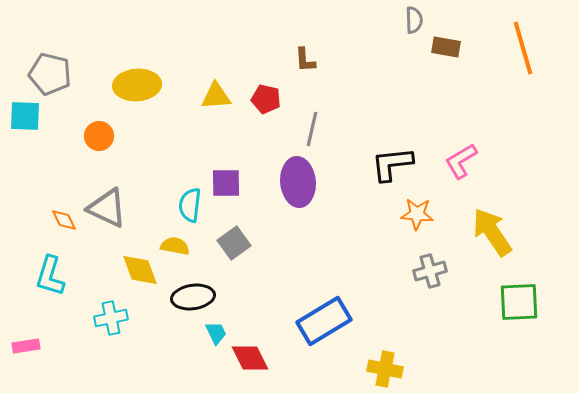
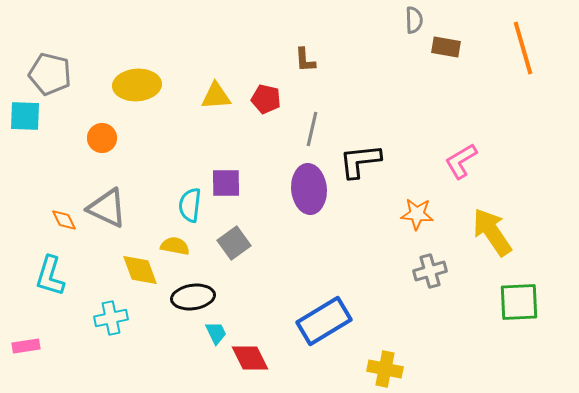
orange circle: moved 3 px right, 2 px down
black L-shape: moved 32 px left, 3 px up
purple ellipse: moved 11 px right, 7 px down
